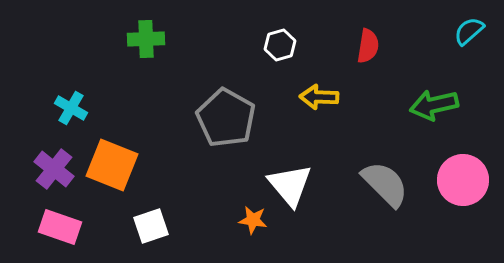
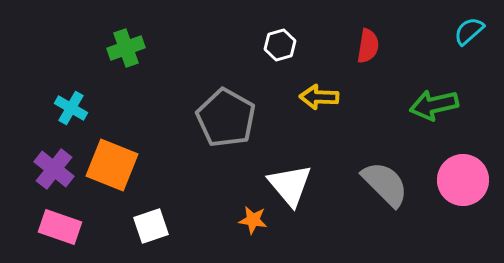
green cross: moved 20 px left, 9 px down; rotated 18 degrees counterclockwise
